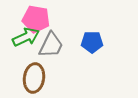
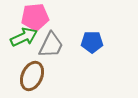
pink pentagon: moved 1 px left, 2 px up; rotated 16 degrees counterclockwise
green arrow: moved 2 px left
brown ellipse: moved 2 px left, 2 px up; rotated 16 degrees clockwise
